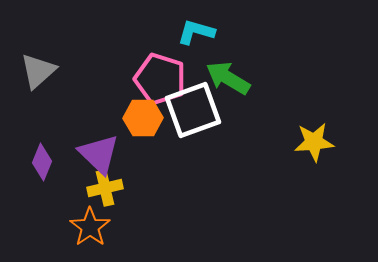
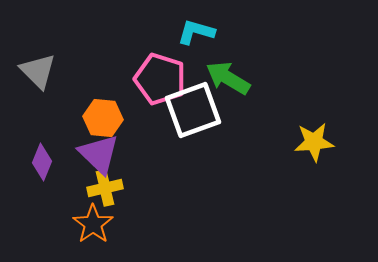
gray triangle: rotated 33 degrees counterclockwise
orange hexagon: moved 40 px left; rotated 6 degrees clockwise
orange star: moved 3 px right, 3 px up
